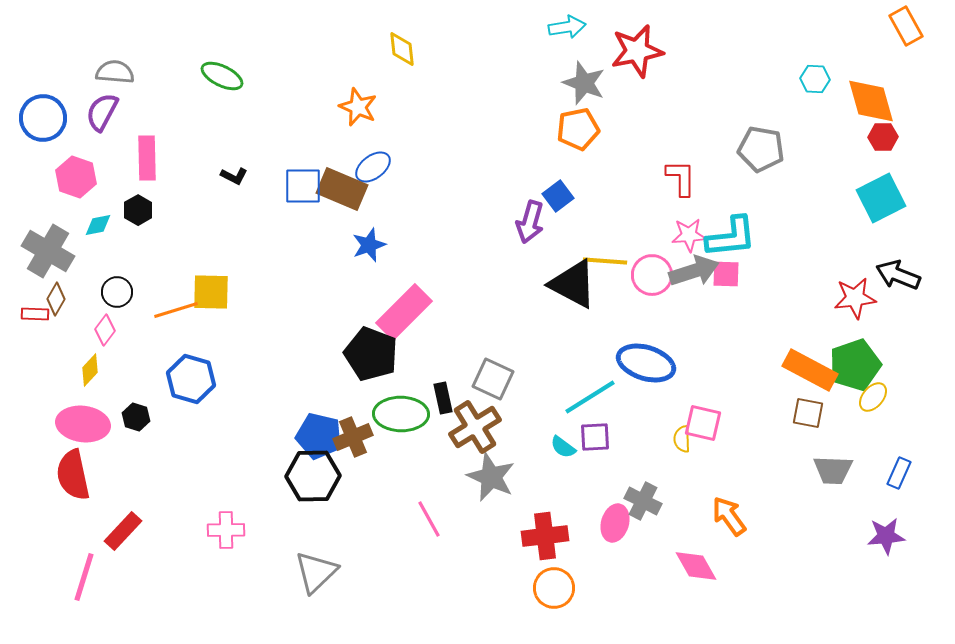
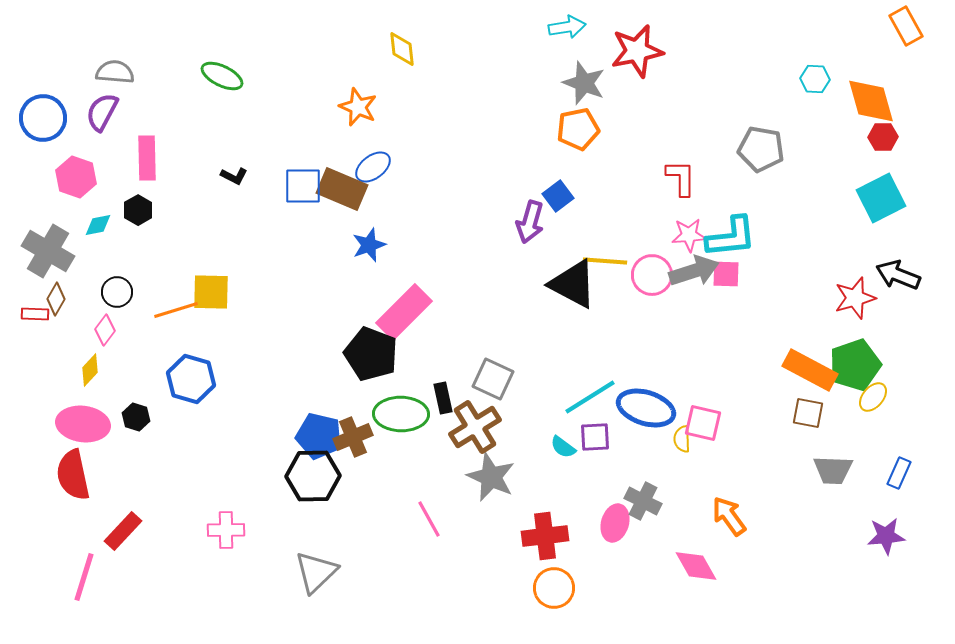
red star at (855, 298): rotated 9 degrees counterclockwise
blue ellipse at (646, 363): moved 45 px down
